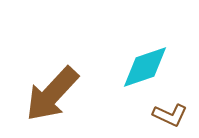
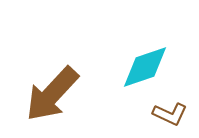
brown L-shape: moved 1 px up
